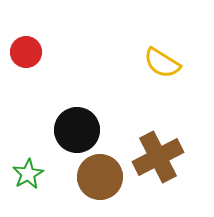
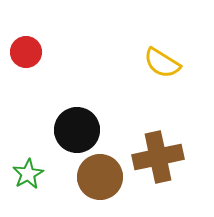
brown cross: rotated 15 degrees clockwise
